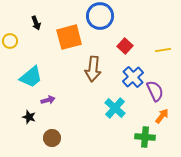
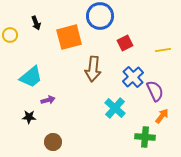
yellow circle: moved 6 px up
red square: moved 3 px up; rotated 21 degrees clockwise
black star: rotated 16 degrees counterclockwise
brown circle: moved 1 px right, 4 px down
